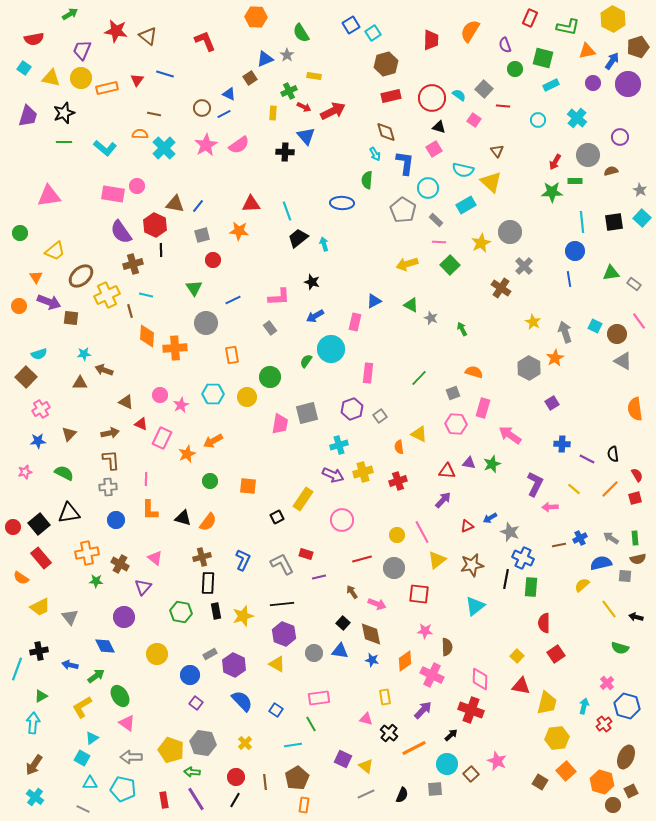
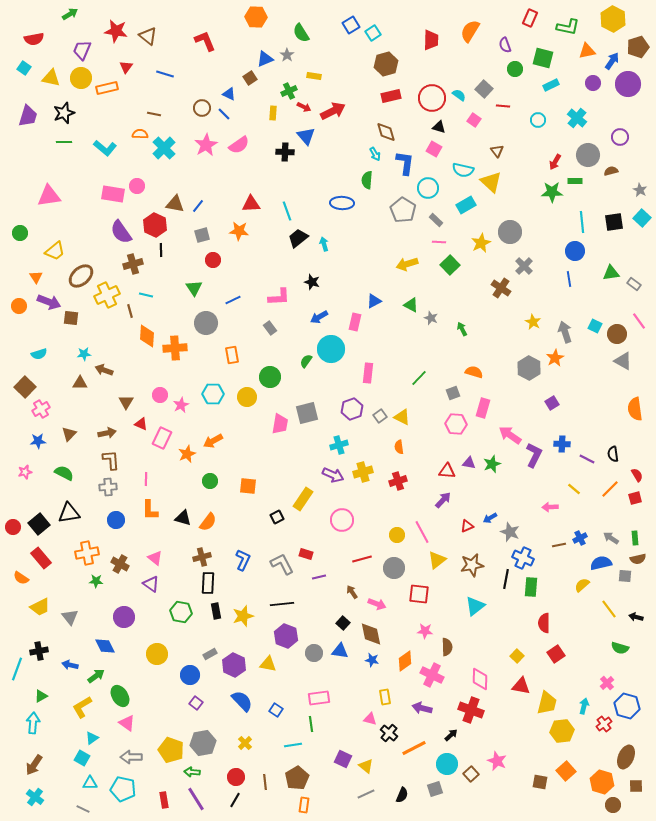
red triangle at (137, 80): moved 11 px left, 13 px up
blue line at (224, 114): rotated 72 degrees clockwise
pink square at (434, 149): rotated 28 degrees counterclockwise
blue arrow at (315, 316): moved 4 px right, 1 px down
brown square at (26, 377): moved 1 px left, 10 px down
brown triangle at (126, 402): rotated 35 degrees clockwise
brown arrow at (110, 433): moved 3 px left
yellow triangle at (419, 434): moved 17 px left, 17 px up
purple L-shape at (535, 484): moved 1 px left, 29 px up
purple triangle at (143, 587): moved 8 px right, 3 px up; rotated 36 degrees counterclockwise
purple hexagon at (284, 634): moved 2 px right, 2 px down
yellow triangle at (277, 664): moved 9 px left; rotated 18 degrees counterclockwise
purple arrow at (423, 710): moved 1 px left, 2 px up; rotated 120 degrees counterclockwise
pink triangle at (366, 719): moved 4 px right
green line at (311, 724): rotated 21 degrees clockwise
yellow hexagon at (557, 738): moved 5 px right, 7 px up
gray hexagon at (203, 743): rotated 20 degrees counterclockwise
brown square at (540, 782): rotated 21 degrees counterclockwise
gray square at (435, 789): rotated 14 degrees counterclockwise
brown square at (631, 791): moved 5 px right, 5 px up; rotated 24 degrees clockwise
